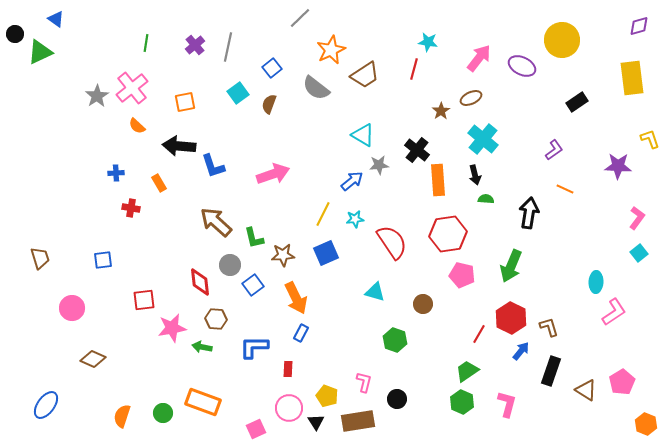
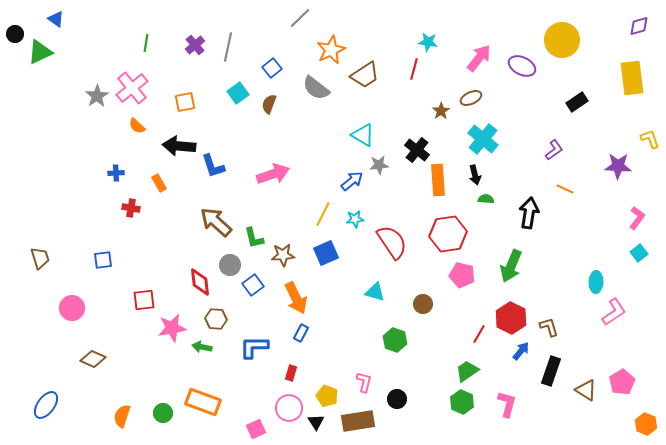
red rectangle at (288, 369): moved 3 px right, 4 px down; rotated 14 degrees clockwise
